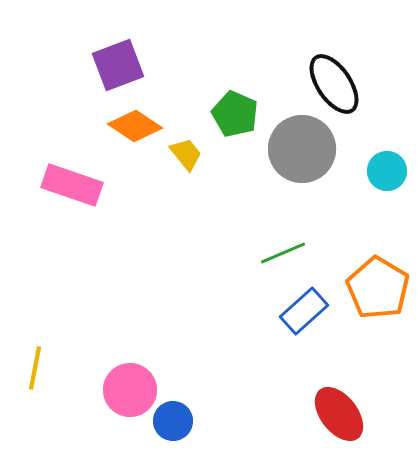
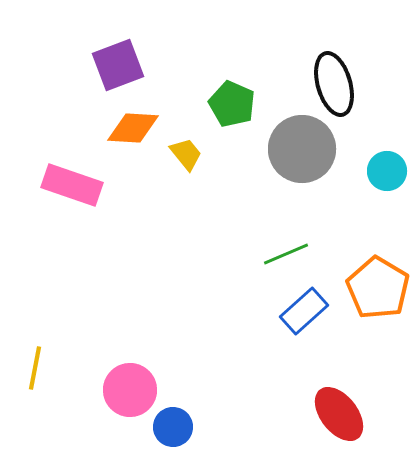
black ellipse: rotated 18 degrees clockwise
green pentagon: moved 3 px left, 10 px up
orange diamond: moved 2 px left, 2 px down; rotated 30 degrees counterclockwise
green line: moved 3 px right, 1 px down
blue circle: moved 6 px down
